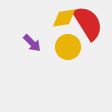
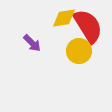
red semicircle: moved 3 px down
yellow circle: moved 11 px right, 4 px down
